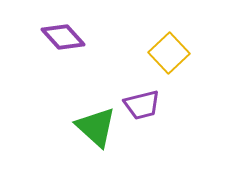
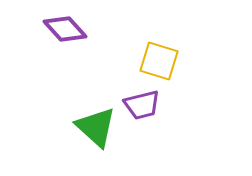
purple diamond: moved 2 px right, 8 px up
yellow square: moved 10 px left, 8 px down; rotated 30 degrees counterclockwise
